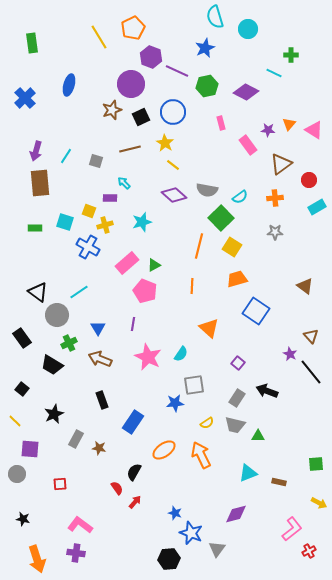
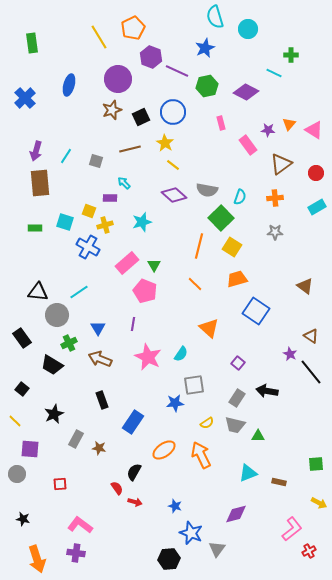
purple circle at (131, 84): moved 13 px left, 5 px up
red circle at (309, 180): moved 7 px right, 7 px up
cyan semicircle at (240, 197): rotated 35 degrees counterclockwise
green triangle at (154, 265): rotated 32 degrees counterclockwise
orange line at (192, 286): moved 3 px right, 2 px up; rotated 49 degrees counterclockwise
black triangle at (38, 292): rotated 30 degrees counterclockwise
brown triangle at (311, 336): rotated 14 degrees counterclockwise
black arrow at (267, 391): rotated 10 degrees counterclockwise
red arrow at (135, 502): rotated 64 degrees clockwise
blue star at (175, 513): moved 7 px up
